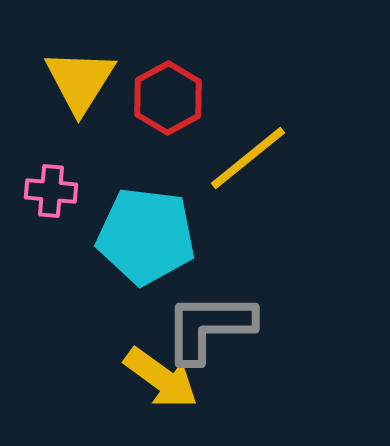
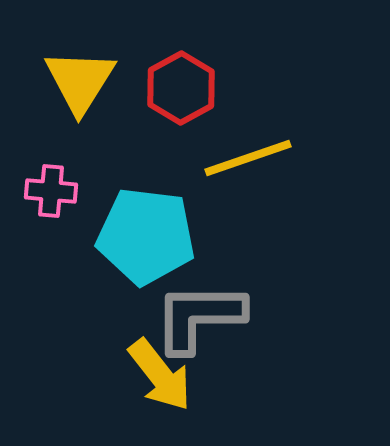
red hexagon: moved 13 px right, 10 px up
yellow line: rotated 20 degrees clockwise
gray L-shape: moved 10 px left, 10 px up
yellow arrow: moved 1 px left, 3 px up; rotated 16 degrees clockwise
